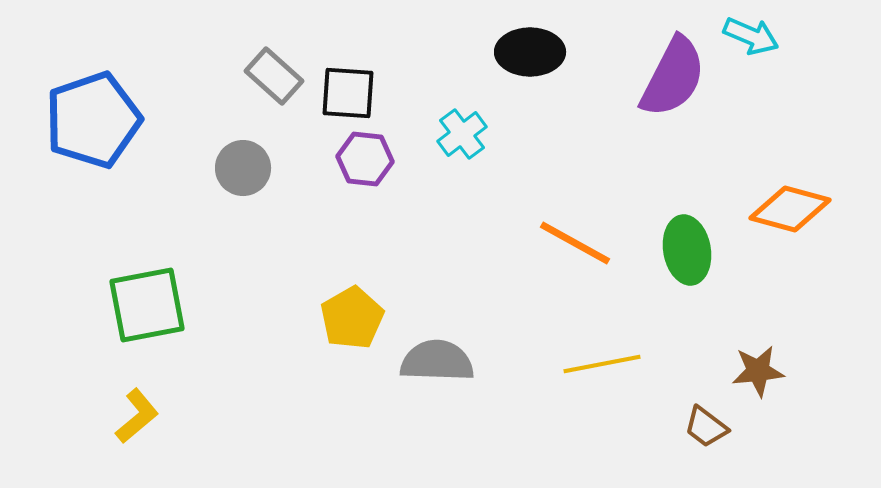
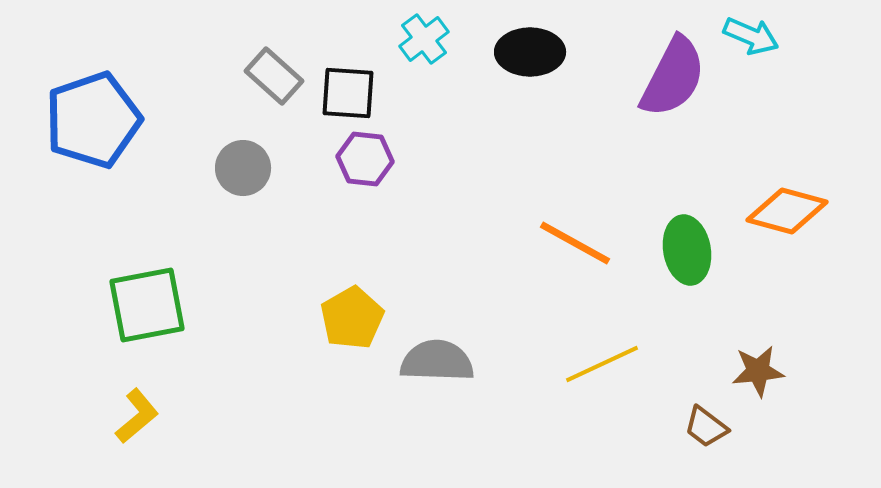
cyan cross: moved 38 px left, 95 px up
orange diamond: moved 3 px left, 2 px down
yellow line: rotated 14 degrees counterclockwise
